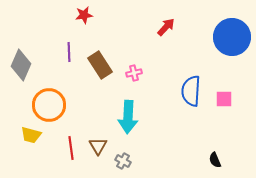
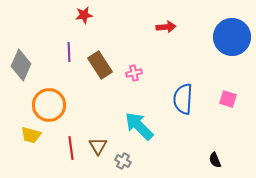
red arrow: rotated 42 degrees clockwise
blue semicircle: moved 8 px left, 8 px down
pink square: moved 4 px right; rotated 18 degrees clockwise
cyan arrow: moved 11 px right, 9 px down; rotated 132 degrees clockwise
